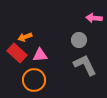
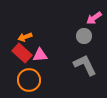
pink arrow: rotated 42 degrees counterclockwise
gray circle: moved 5 px right, 4 px up
red rectangle: moved 5 px right
orange circle: moved 5 px left
